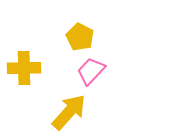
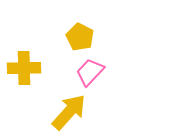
pink trapezoid: moved 1 px left, 1 px down
